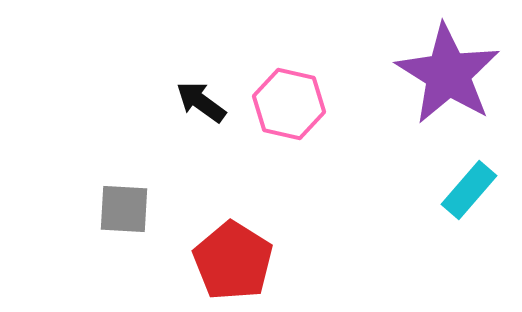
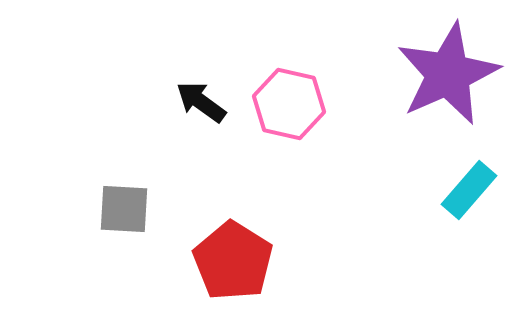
purple star: rotated 16 degrees clockwise
